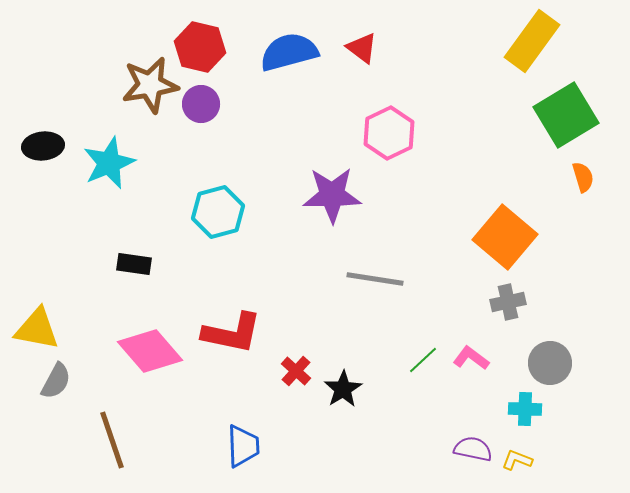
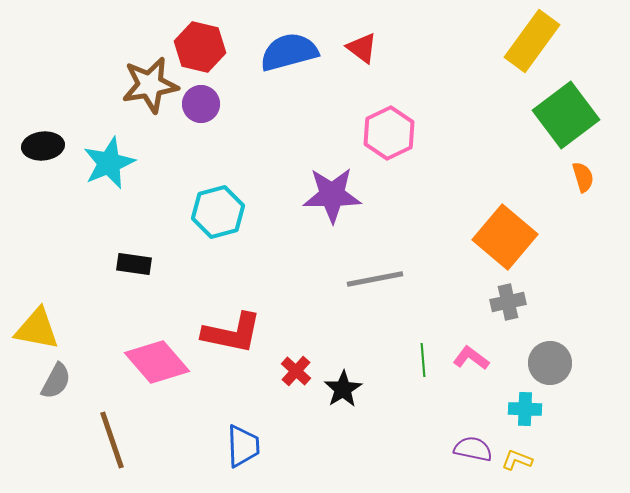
green square: rotated 6 degrees counterclockwise
gray line: rotated 20 degrees counterclockwise
pink diamond: moved 7 px right, 11 px down
green line: rotated 52 degrees counterclockwise
